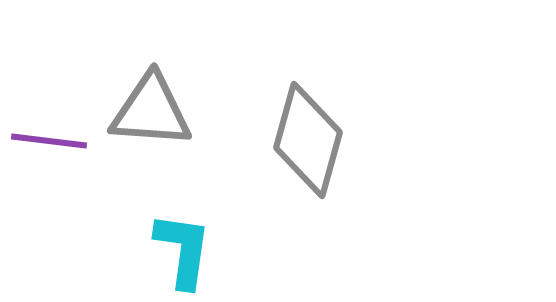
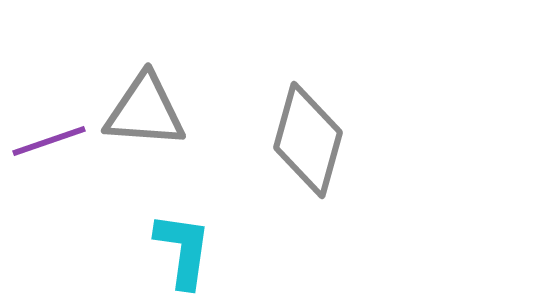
gray triangle: moved 6 px left
purple line: rotated 26 degrees counterclockwise
